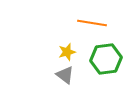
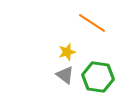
orange line: rotated 24 degrees clockwise
green hexagon: moved 8 px left, 18 px down; rotated 16 degrees clockwise
